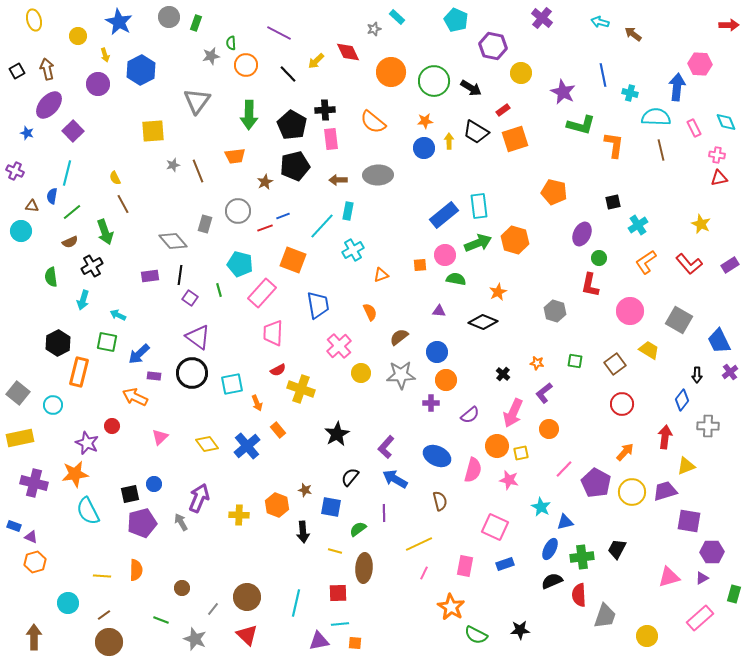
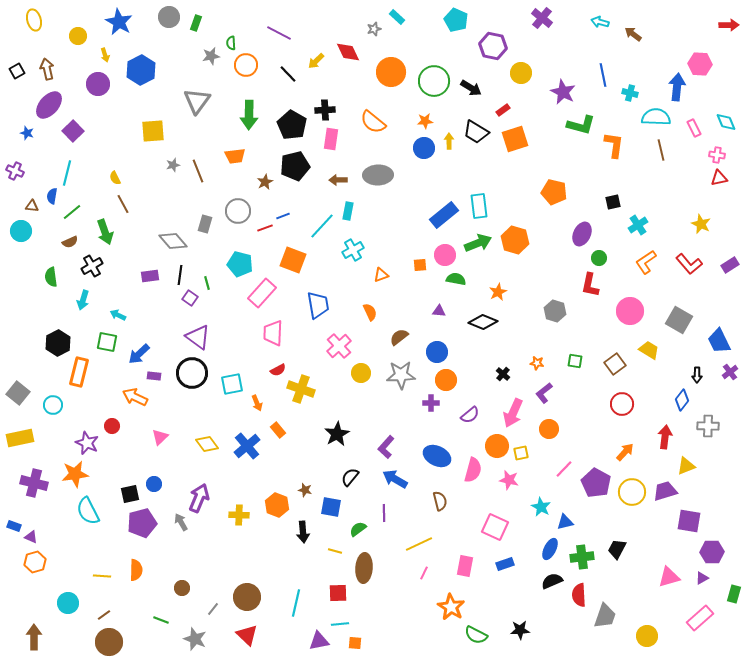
pink rectangle at (331, 139): rotated 15 degrees clockwise
green line at (219, 290): moved 12 px left, 7 px up
